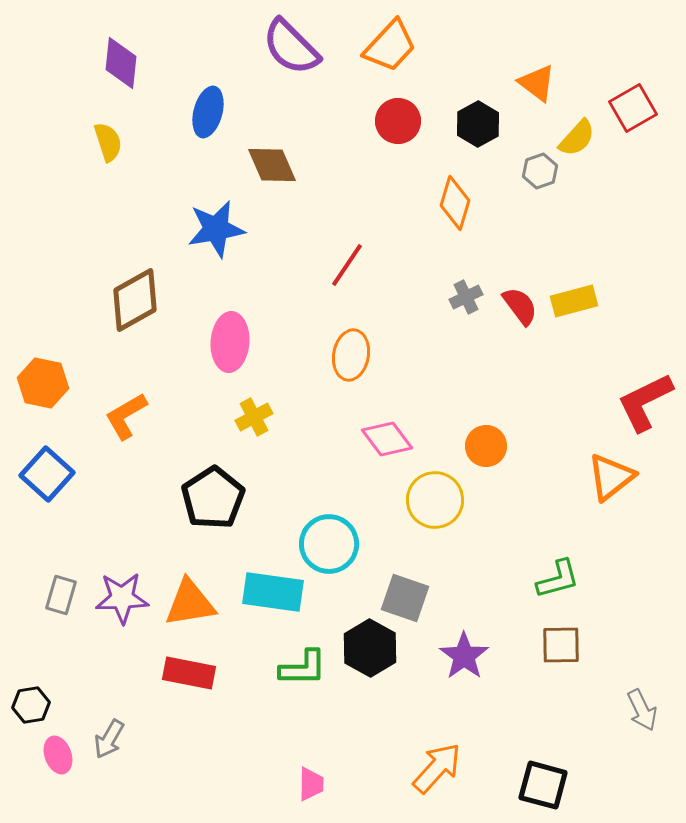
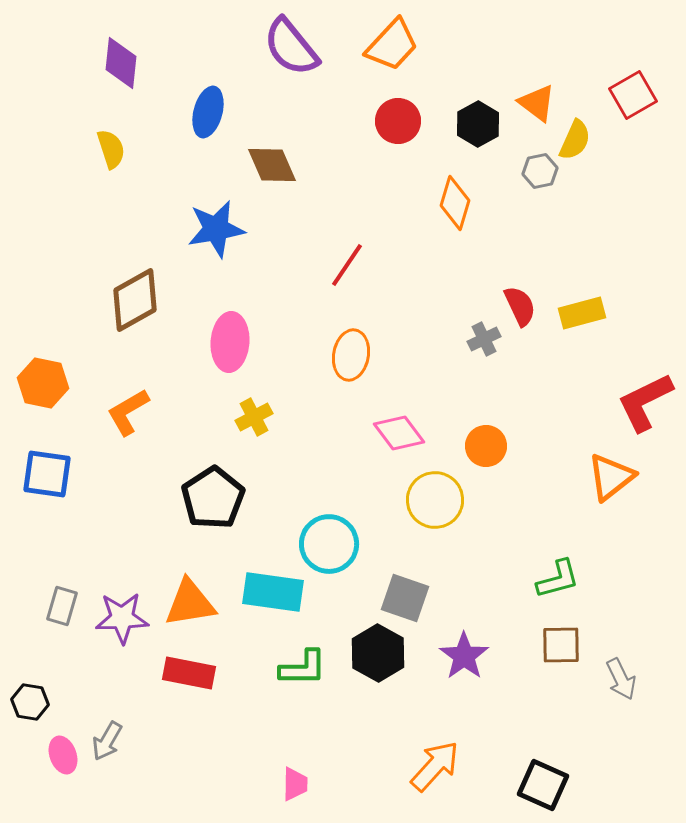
orange trapezoid at (390, 46): moved 2 px right, 1 px up
purple semicircle at (291, 47): rotated 6 degrees clockwise
orange triangle at (537, 83): moved 20 px down
red square at (633, 108): moved 13 px up
yellow semicircle at (577, 138): moved 2 px left, 2 px down; rotated 18 degrees counterclockwise
yellow semicircle at (108, 142): moved 3 px right, 7 px down
gray hexagon at (540, 171): rotated 8 degrees clockwise
gray cross at (466, 297): moved 18 px right, 42 px down
yellow rectangle at (574, 301): moved 8 px right, 12 px down
red semicircle at (520, 306): rotated 12 degrees clockwise
orange L-shape at (126, 416): moved 2 px right, 4 px up
pink diamond at (387, 439): moved 12 px right, 6 px up
blue square at (47, 474): rotated 34 degrees counterclockwise
gray rectangle at (61, 595): moved 1 px right, 11 px down
purple star at (122, 598): moved 20 px down
black hexagon at (370, 648): moved 8 px right, 5 px down
black hexagon at (31, 705): moved 1 px left, 3 px up; rotated 18 degrees clockwise
gray arrow at (642, 710): moved 21 px left, 31 px up
gray arrow at (109, 739): moved 2 px left, 2 px down
pink ellipse at (58, 755): moved 5 px right
orange arrow at (437, 768): moved 2 px left, 2 px up
pink trapezoid at (311, 784): moved 16 px left
black square at (543, 785): rotated 9 degrees clockwise
